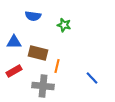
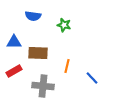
brown rectangle: rotated 12 degrees counterclockwise
orange line: moved 10 px right
